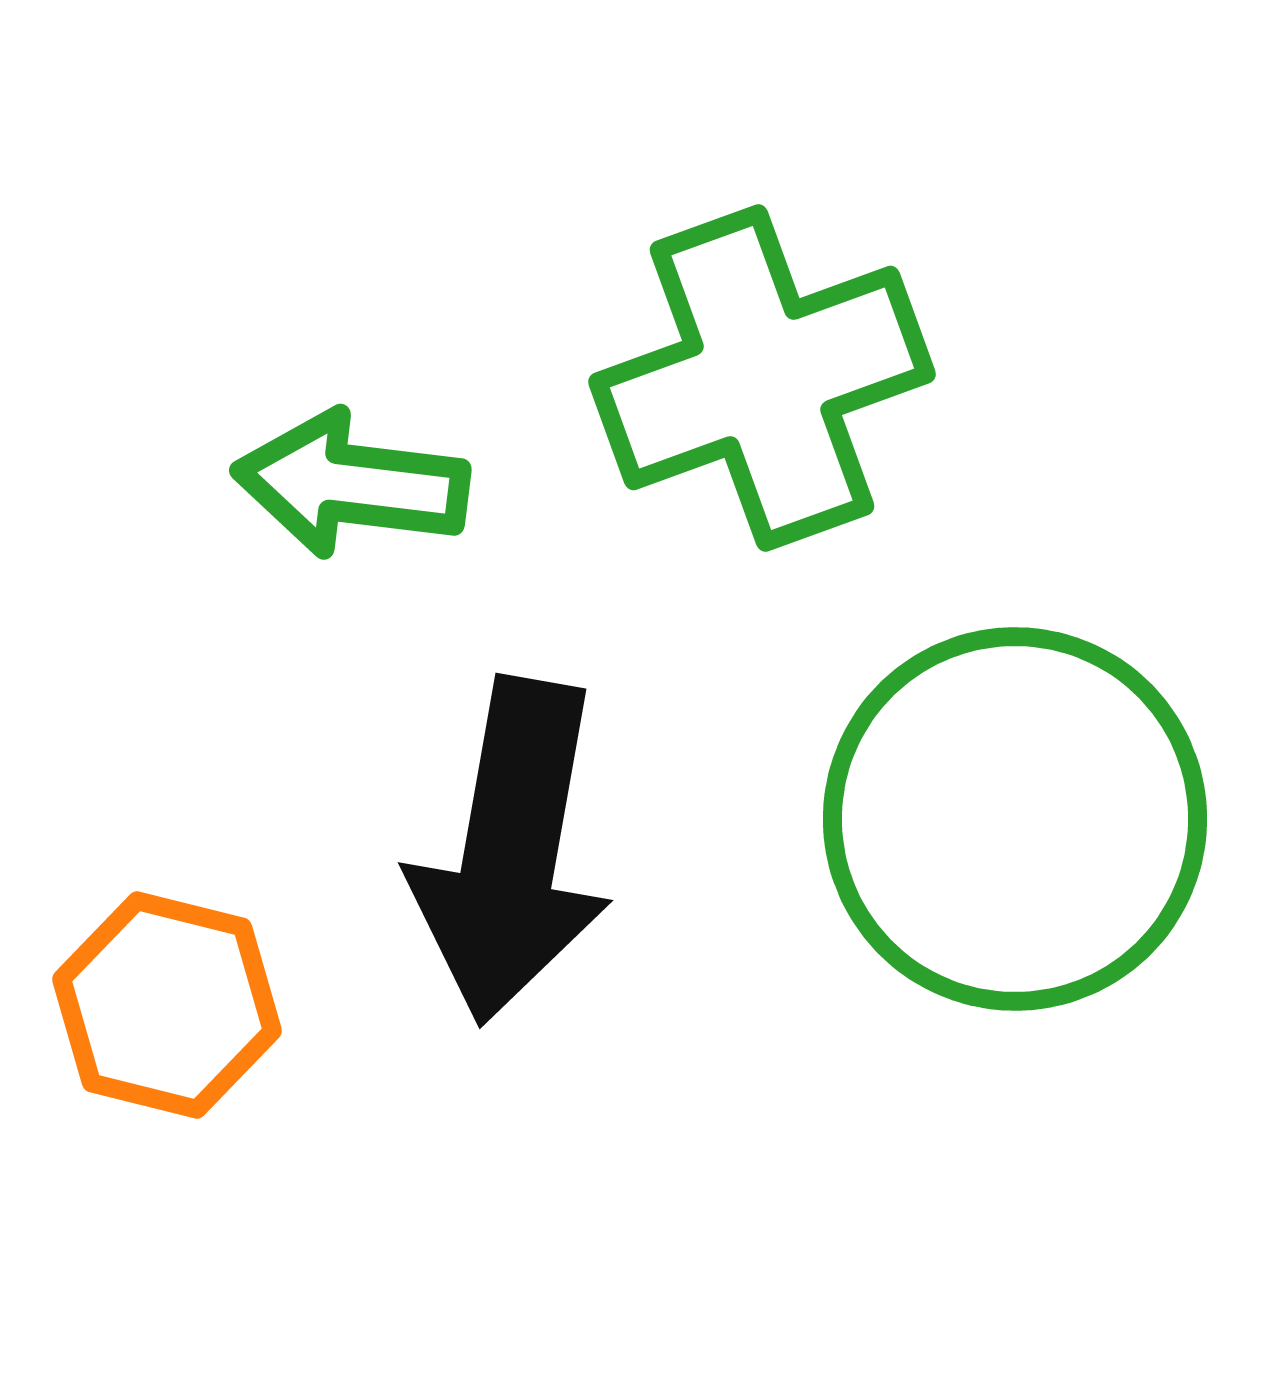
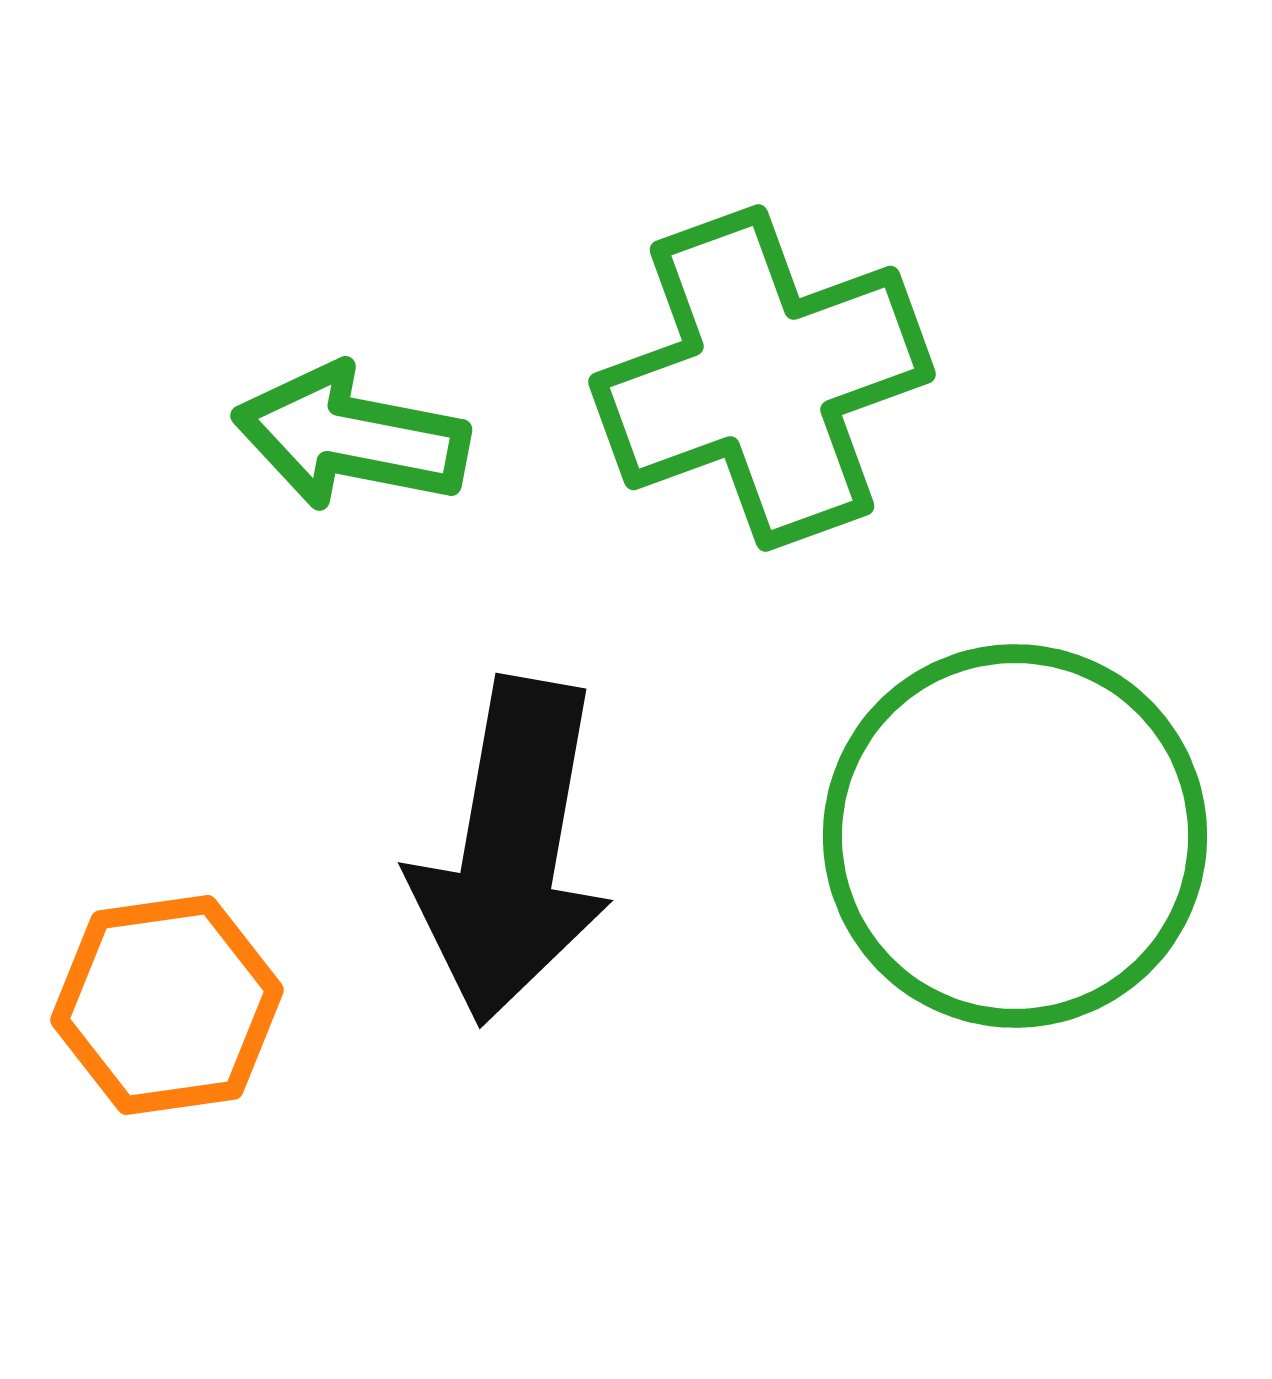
green arrow: moved 47 px up; rotated 4 degrees clockwise
green circle: moved 17 px down
orange hexagon: rotated 22 degrees counterclockwise
